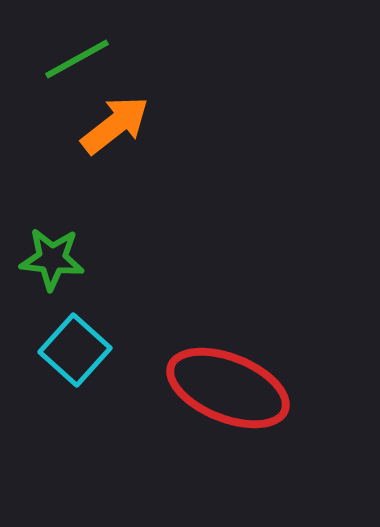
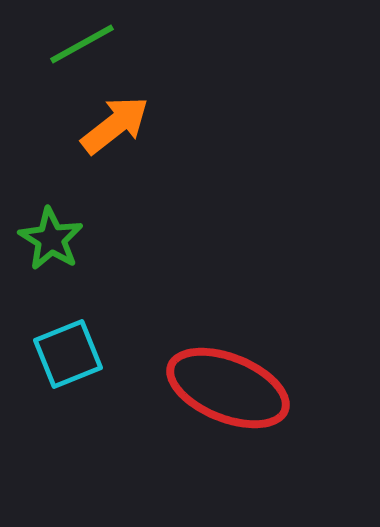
green line: moved 5 px right, 15 px up
green star: moved 1 px left, 20 px up; rotated 26 degrees clockwise
cyan square: moved 7 px left, 4 px down; rotated 26 degrees clockwise
